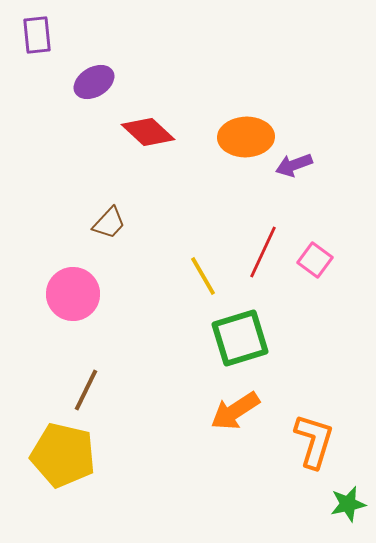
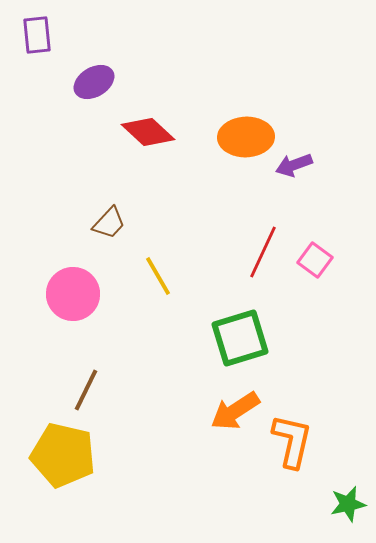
yellow line: moved 45 px left
orange L-shape: moved 22 px left; rotated 4 degrees counterclockwise
